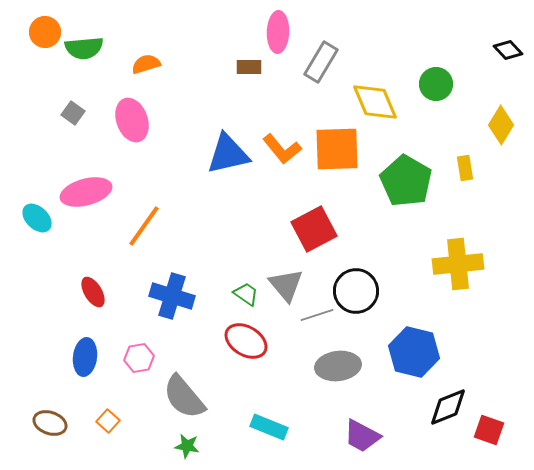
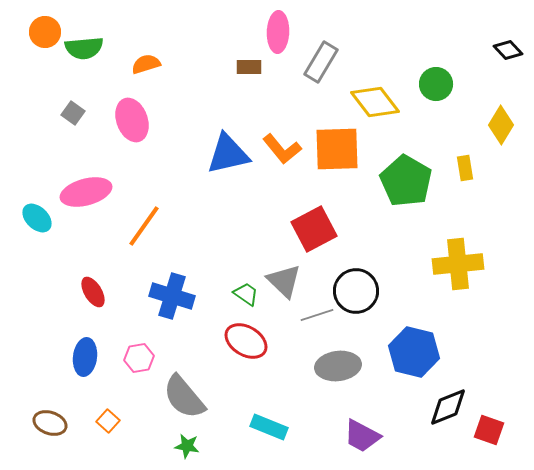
yellow diamond at (375, 102): rotated 15 degrees counterclockwise
gray triangle at (286, 285): moved 2 px left, 4 px up; rotated 6 degrees counterclockwise
